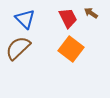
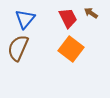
blue triangle: rotated 25 degrees clockwise
brown semicircle: rotated 24 degrees counterclockwise
